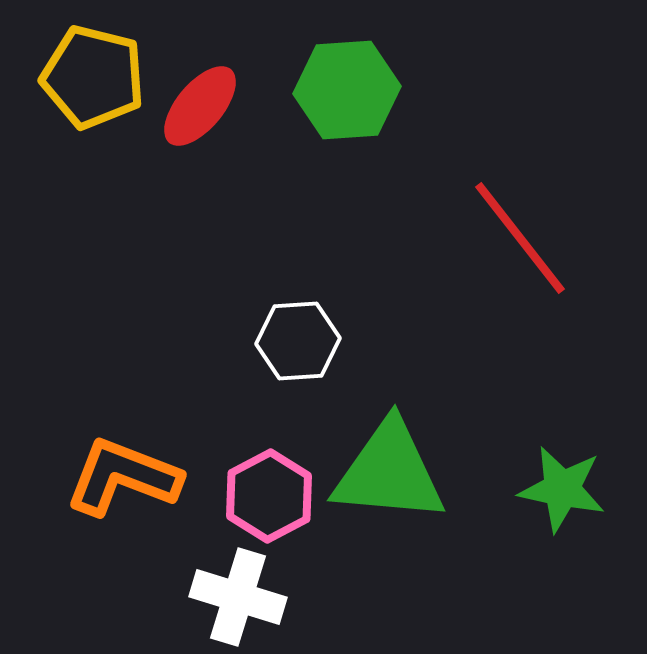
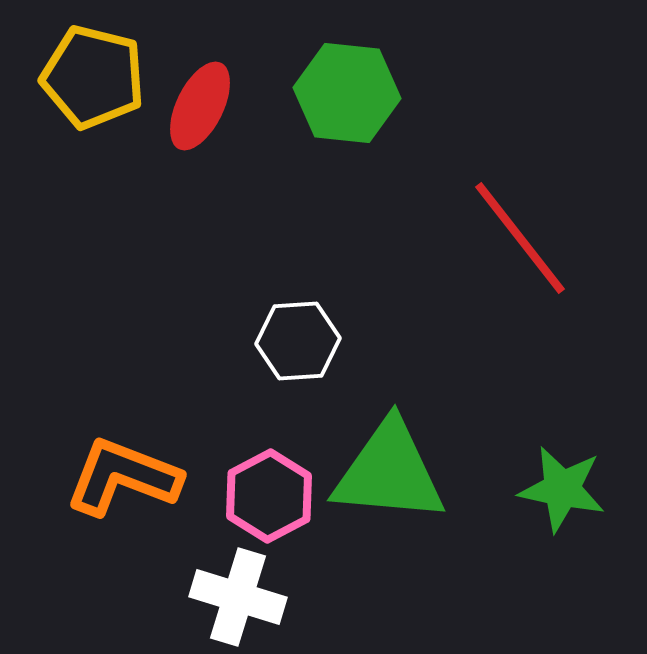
green hexagon: moved 3 px down; rotated 10 degrees clockwise
red ellipse: rotated 14 degrees counterclockwise
